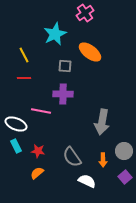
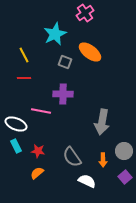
gray square: moved 4 px up; rotated 16 degrees clockwise
